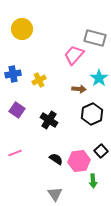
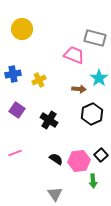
pink trapezoid: rotated 70 degrees clockwise
black square: moved 4 px down
